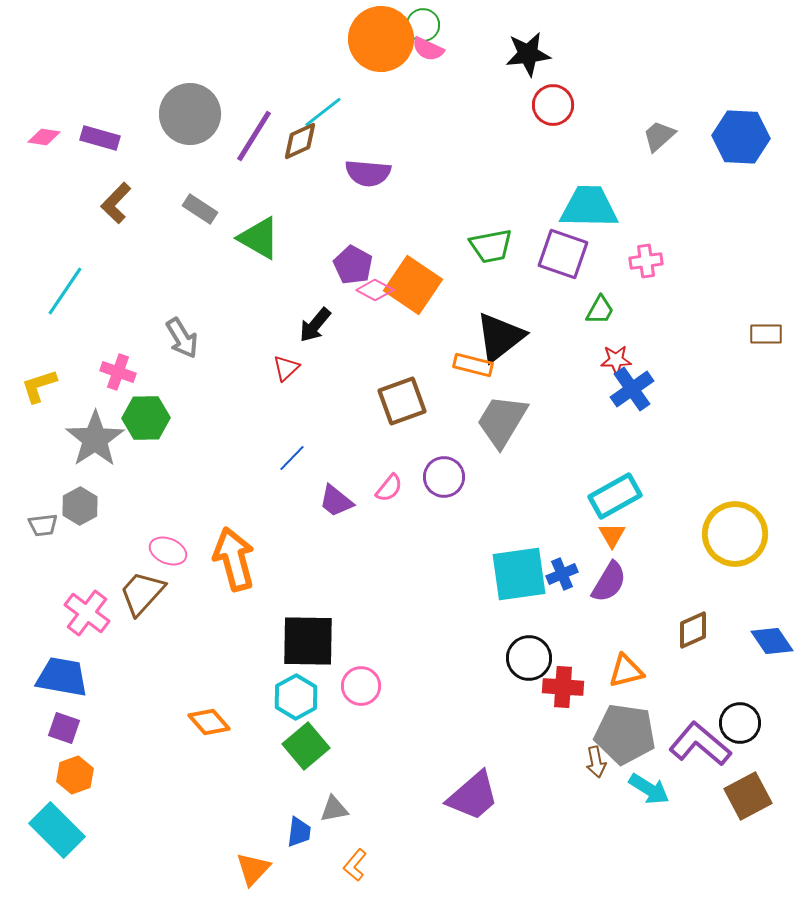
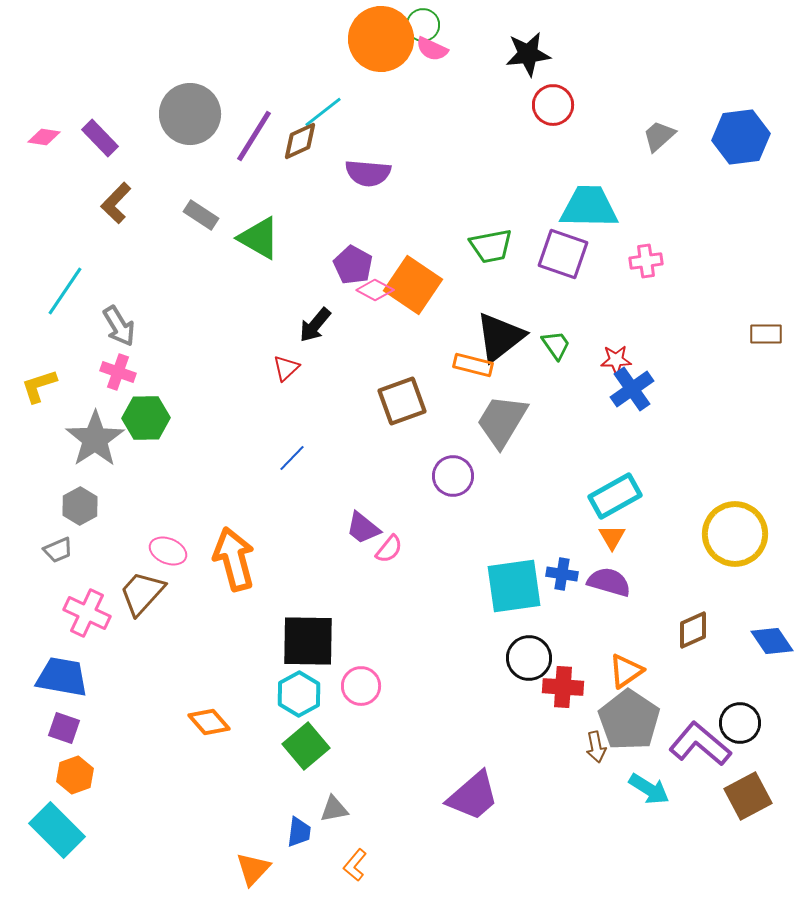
pink semicircle at (428, 49): moved 4 px right
blue hexagon at (741, 137): rotated 10 degrees counterclockwise
purple rectangle at (100, 138): rotated 30 degrees clockwise
gray rectangle at (200, 209): moved 1 px right, 6 px down
green trapezoid at (600, 310): moved 44 px left, 35 px down; rotated 64 degrees counterclockwise
gray arrow at (182, 338): moved 63 px left, 12 px up
purple circle at (444, 477): moved 9 px right, 1 px up
pink semicircle at (389, 488): moved 61 px down
purple trapezoid at (336, 501): moved 27 px right, 27 px down
gray trapezoid at (43, 525): moved 15 px right, 25 px down; rotated 16 degrees counterclockwise
orange triangle at (612, 535): moved 2 px down
cyan square at (519, 574): moved 5 px left, 12 px down
blue cross at (562, 574): rotated 32 degrees clockwise
purple semicircle at (609, 582): rotated 105 degrees counterclockwise
pink cross at (87, 613): rotated 12 degrees counterclockwise
orange triangle at (626, 671): rotated 21 degrees counterclockwise
cyan hexagon at (296, 697): moved 3 px right, 3 px up
gray pentagon at (625, 734): moved 4 px right, 14 px up; rotated 26 degrees clockwise
brown arrow at (596, 762): moved 15 px up
